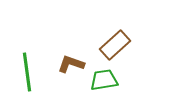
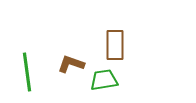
brown rectangle: rotated 48 degrees counterclockwise
